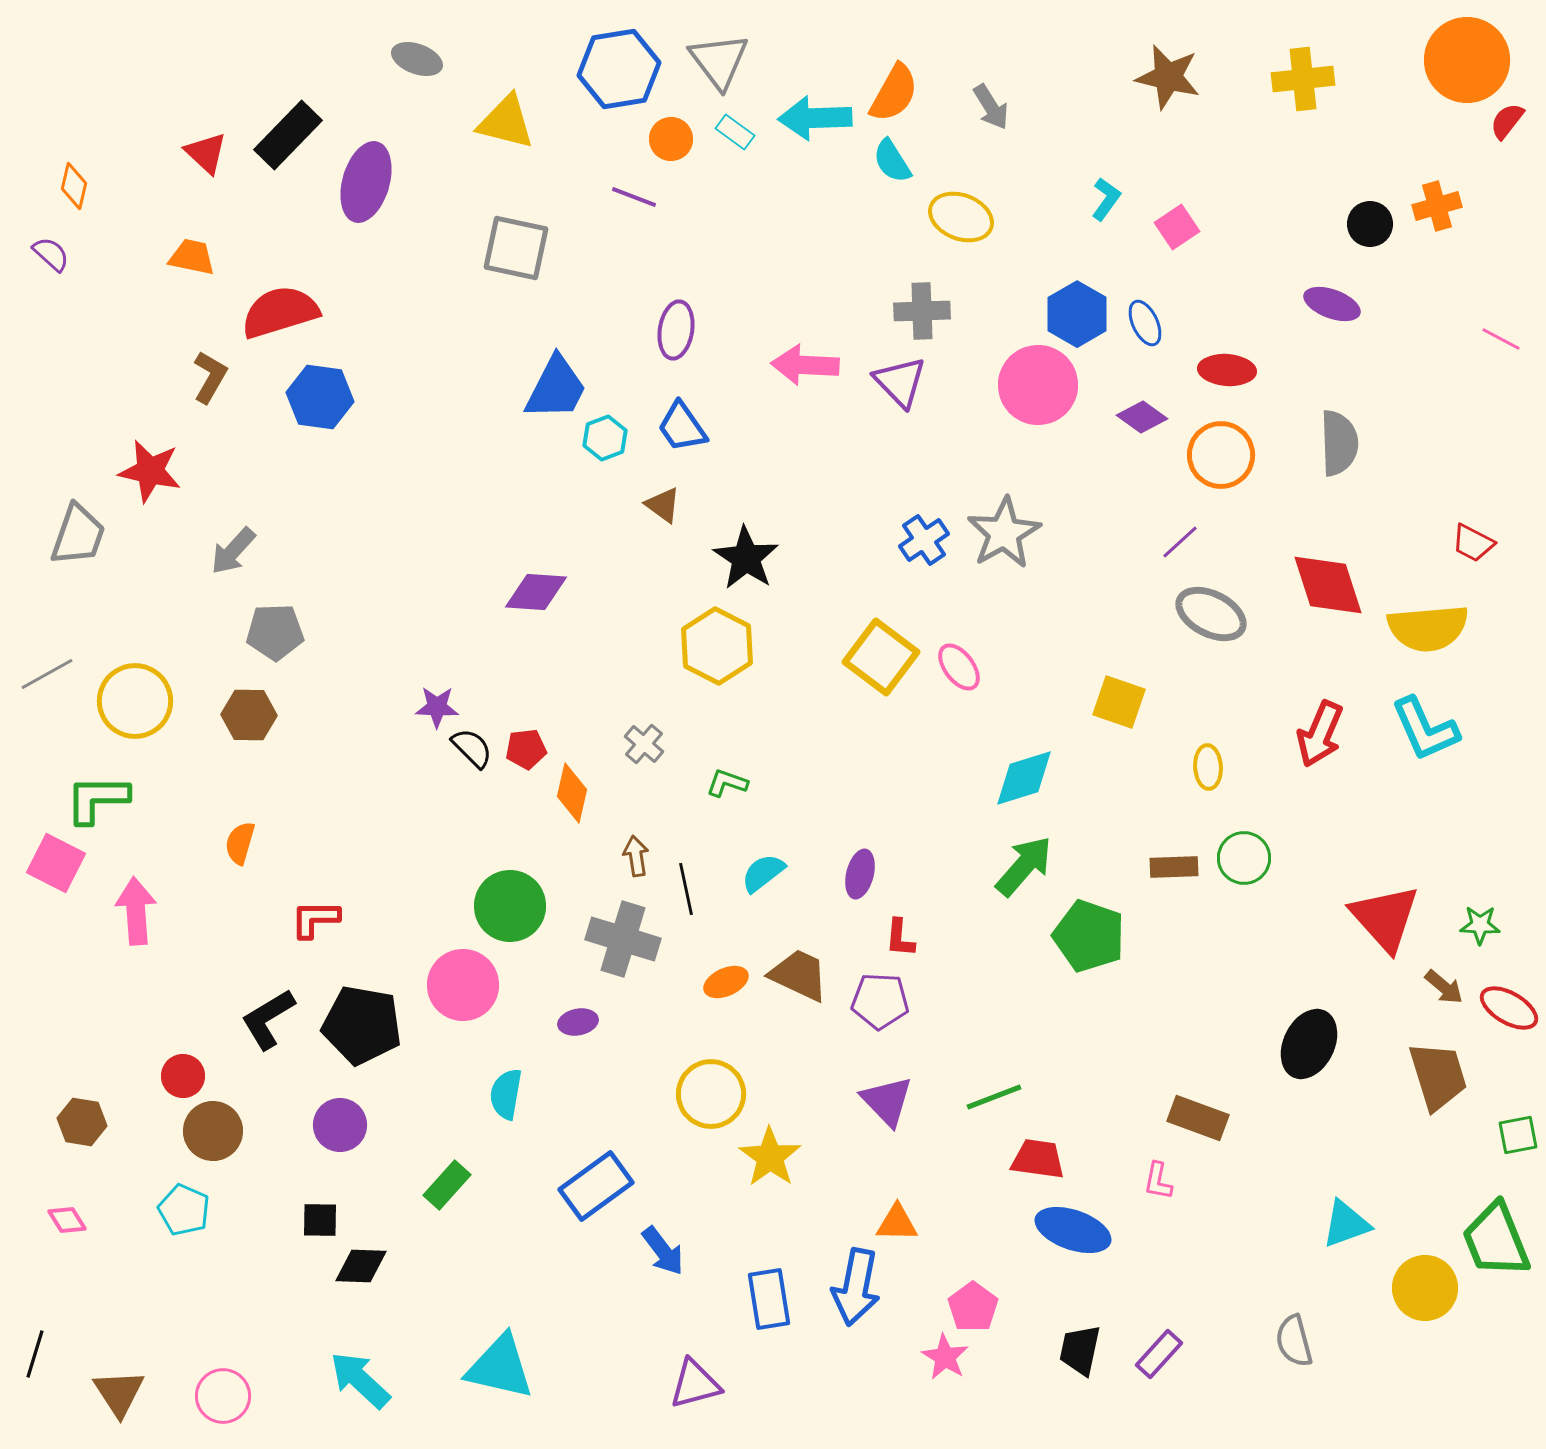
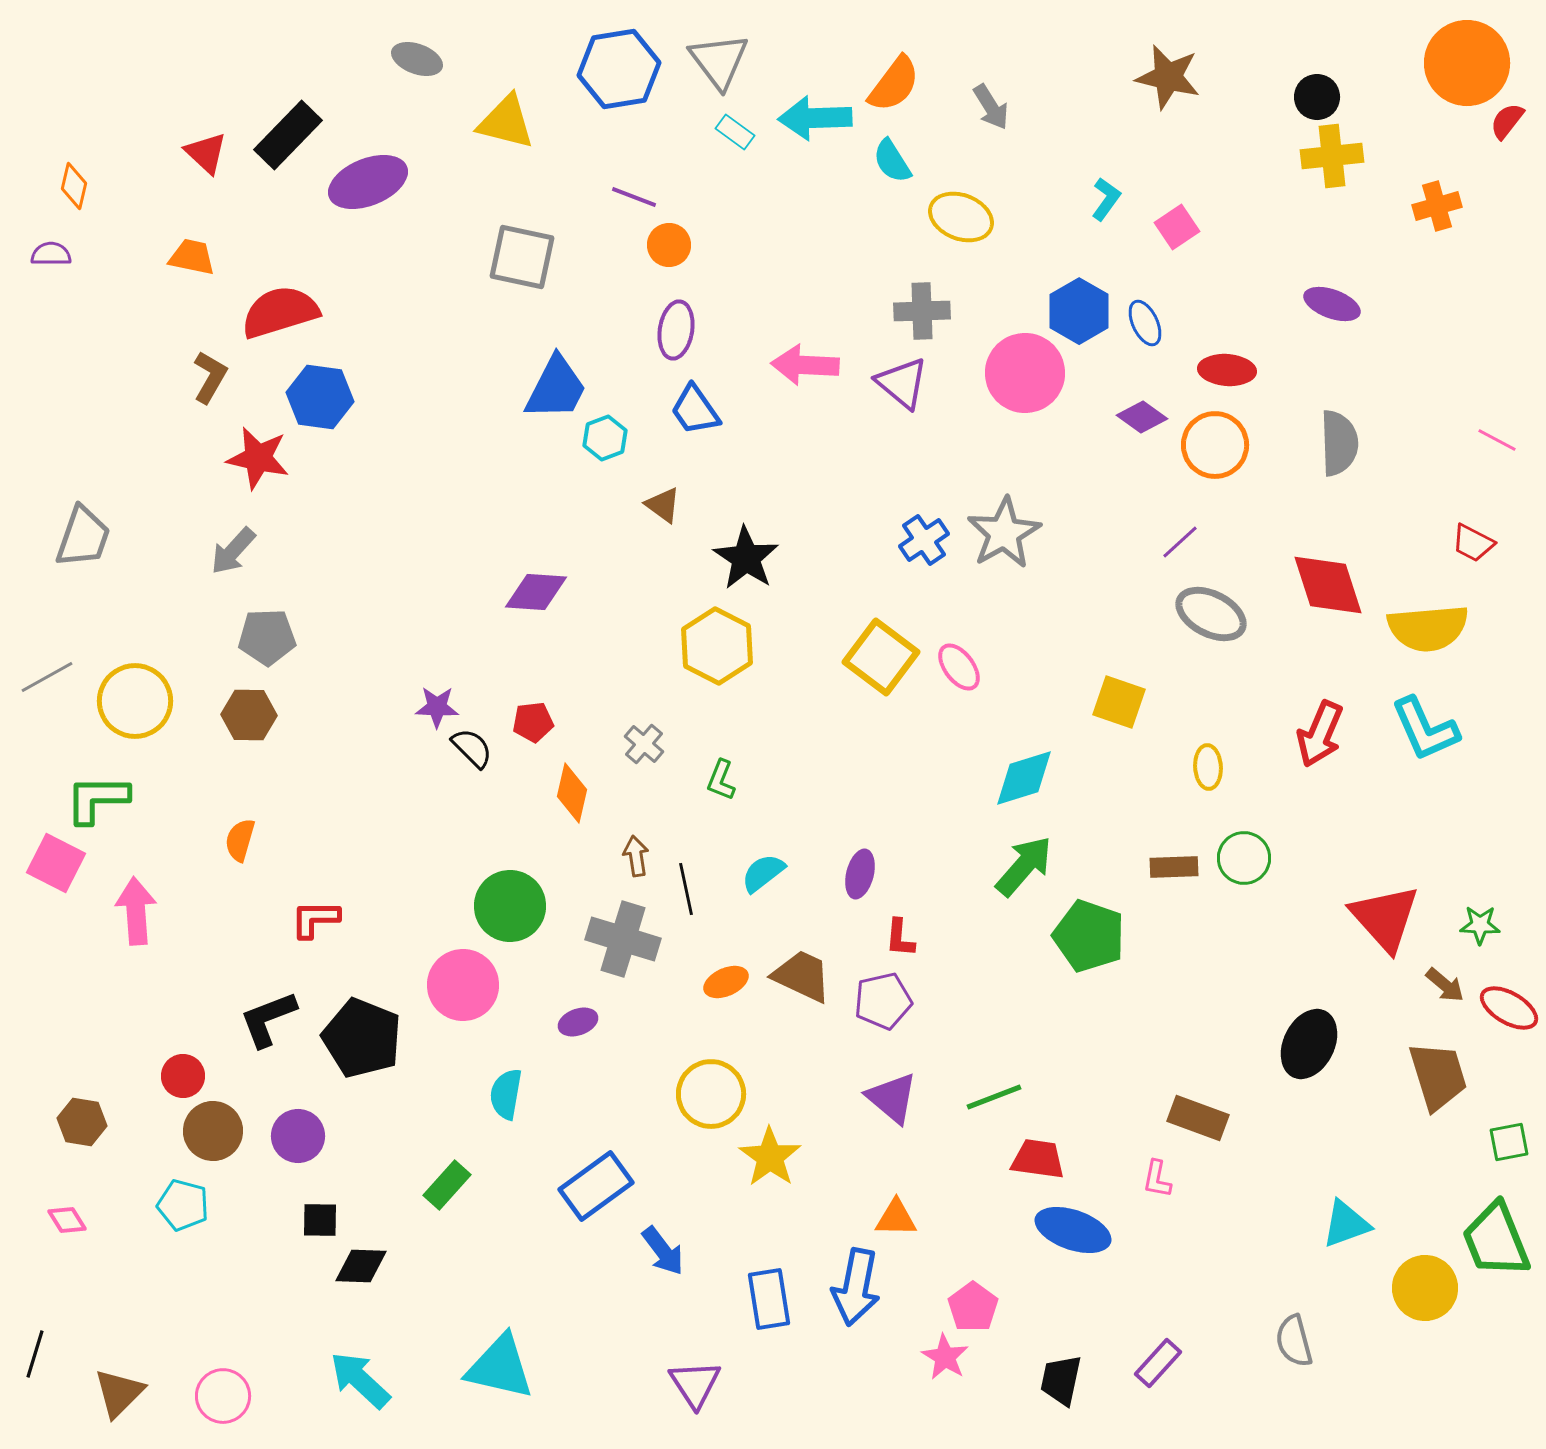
orange circle at (1467, 60): moved 3 px down
yellow cross at (1303, 79): moved 29 px right, 77 px down
orange semicircle at (894, 93): moved 9 px up; rotated 8 degrees clockwise
orange circle at (671, 139): moved 2 px left, 106 px down
purple ellipse at (366, 182): moved 2 px right; rotated 52 degrees clockwise
black circle at (1370, 224): moved 53 px left, 127 px up
gray square at (516, 248): moved 6 px right, 9 px down
purple semicircle at (51, 254): rotated 42 degrees counterclockwise
blue hexagon at (1077, 314): moved 2 px right, 3 px up
pink line at (1501, 339): moved 4 px left, 101 px down
purple triangle at (900, 382): moved 2 px right, 1 px down; rotated 6 degrees counterclockwise
pink circle at (1038, 385): moved 13 px left, 12 px up
blue trapezoid at (682, 427): moved 13 px right, 17 px up
orange circle at (1221, 455): moved 6 px left, 10 px up
red star at (150, 471): moved 108 px right, 13 px up
gray trapezoid at (78, 535): moved 5 px right, 2 px down
gray pentagon at (275, 632): moved 8 px left, 5 px down
gray line at (47, 674): moved 3 px down
red pentagon at (526, 749): moved 7 px right, 27 px up
green L-shape at (727, 783): moved 6 px left, 3 px up; rotated 87 degrees counterclockwise
orange semicircle at (240, 843): moved 3 px up
brown trapezoid at (799, 975): moved 3 px right, 1 px down
brown arrow at (1444, 987): moved 1 px right, 2 px up
purple pentagon at (880, 1001): moved 3 px right; rotated 16 degrees counterclockwise
black L-shape at (268, 1019): rotated 10 degrees clockwise
purple ellipse at (578, 1022): rotated 9 degrees counterclockwise
black pentagon at (362, 1025): moved 13 px down; rotated 12 degrees clockwise
purple triangle at (887, 1101): moved 5 px right, 3 px up; rotated 6 degrees counterclockwise
purple circle at (340, 1125): moved 42 px left, 11 px down
green square at (1518, 1135): moved 9 px left, 7 px down
pink L-shape at (1158, 1181): moved 1 px left, 2 px up
cyan pentagon at (184, 1210): moved 1 px left, 5 px up; rotated 9 degrees counterclockwise
orange triangle at (897, 1223): moved 1 px left, 5 px up
black trapezoid at (1080, 1350): moved 19 px left, 30 px down
purple rectangle at (1159, 1354): moved 1 px left, 9 px down
purple triangle at (695, 1384): rotated 48 degrees counterclockwise
brown triangle at (119, 1393): rotated 18 degrees clockwise
